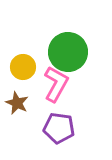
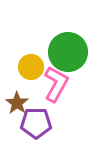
yellow circle: moved 8 px right
brown star: rotated 10 degrees clockwise
purple pentagon: moved 23 px left, 5 px up; rotated 8 degrees counterclockwise
